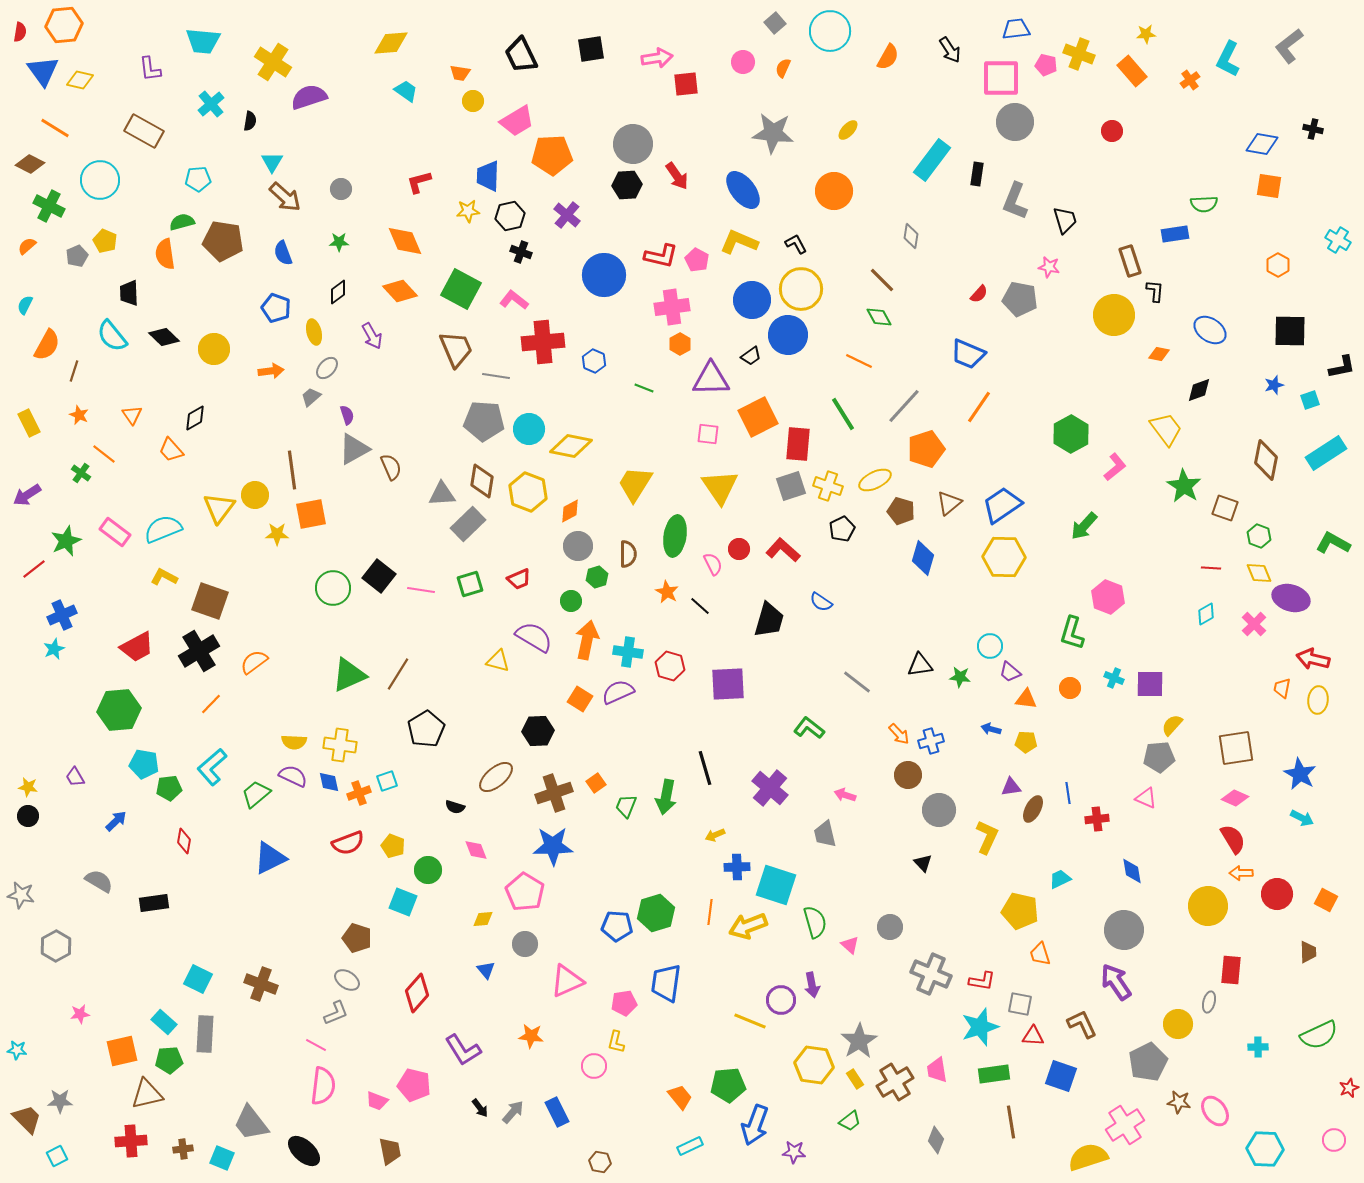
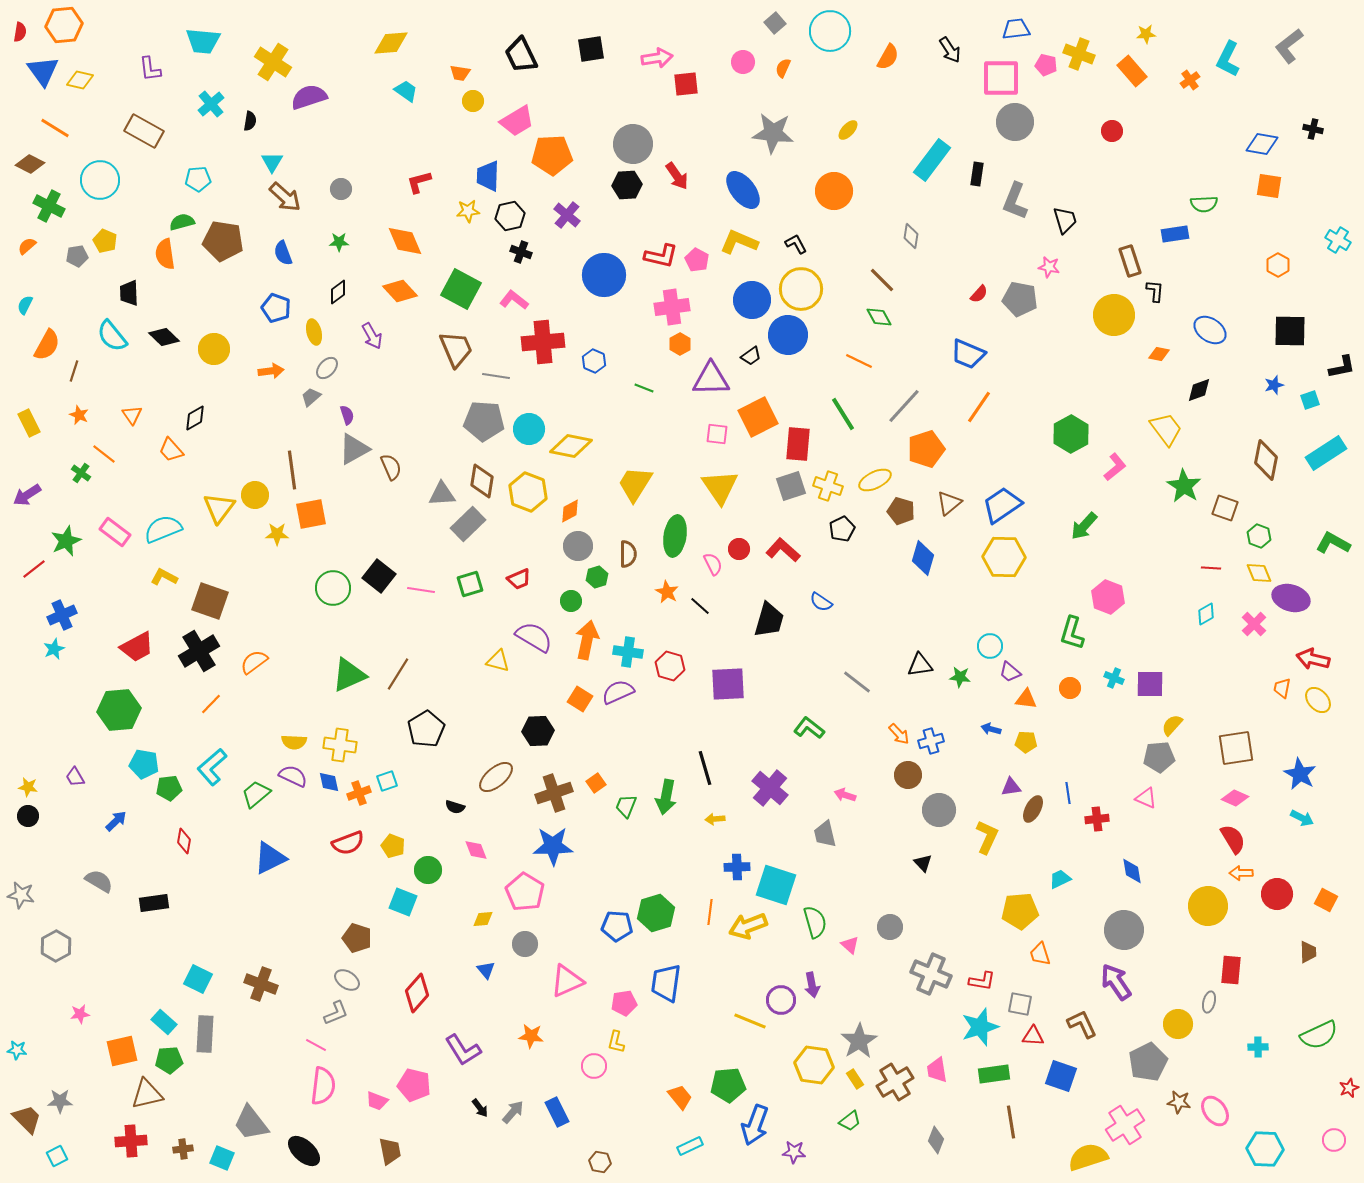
gray pentagon at (77, 256): rotated 15 degrees clockwise
pink square at (708, 434): moved 9 px right
yellow ellipse at (1318, 700): rotated 48 degrees counterclockwise
yellow arrow at (715, 835): moved 16 px up; rotated 18 degrees clockwise
yellow pentagon at (1020, 911): rotated 18 degrees counterclockwise
